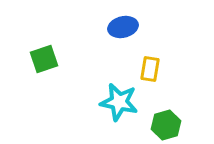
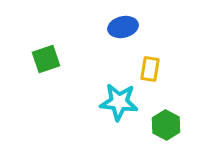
green square: moved 2 px right
cyan star: rotated 6 degrees counterclockwise
green hexagon: rotated 16 degrees counterclockwise
